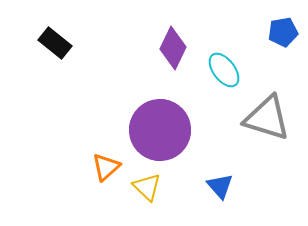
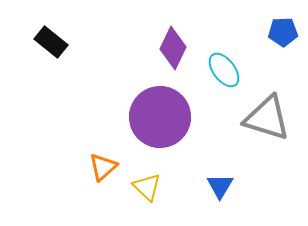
blue pentagon: rotated 8 degrees clockwise
black rectangle: moved 4 px left, 1 px up
purple circle: moved 13 px up
orange triangle: moved 3 px left
blue triangle: rotated 12 degrees clockwise
